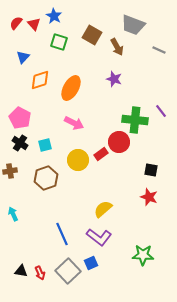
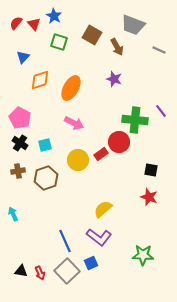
brown cross: moved 8 px right
blue line: moved 3 px right, 7 px down
gray square: moved 1 px left
